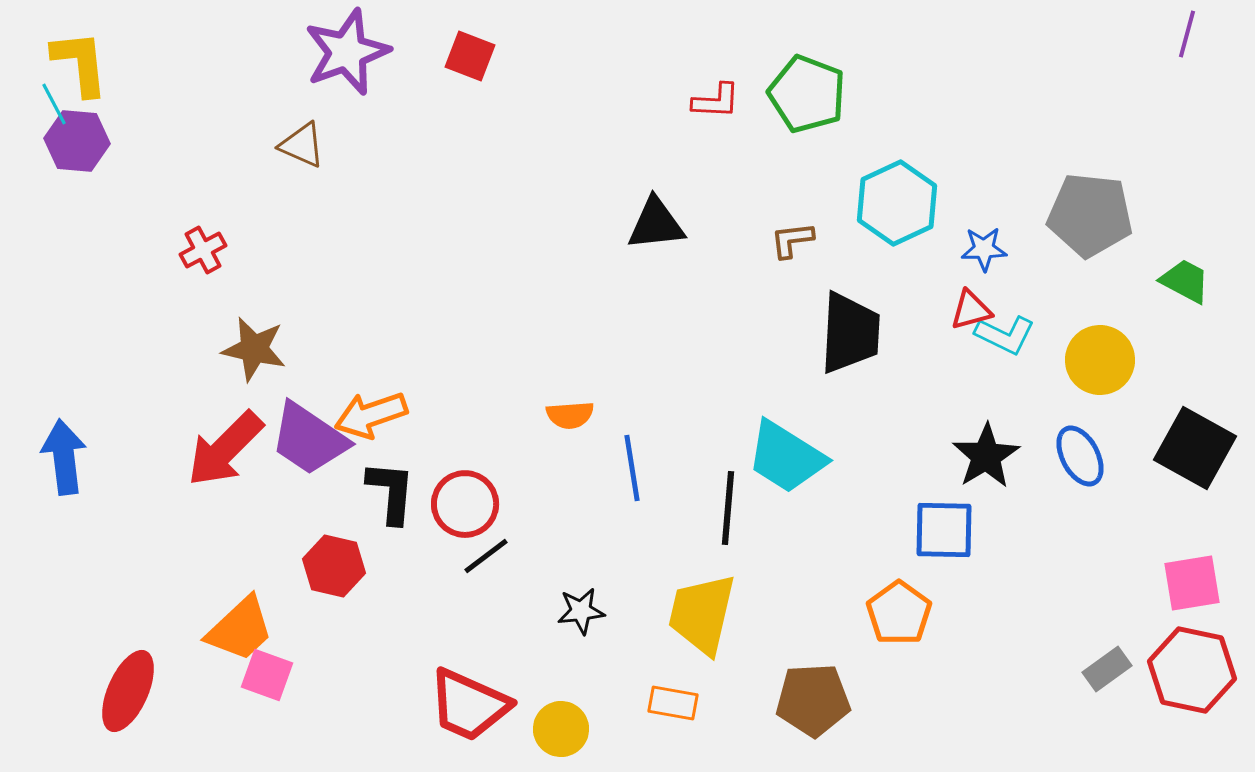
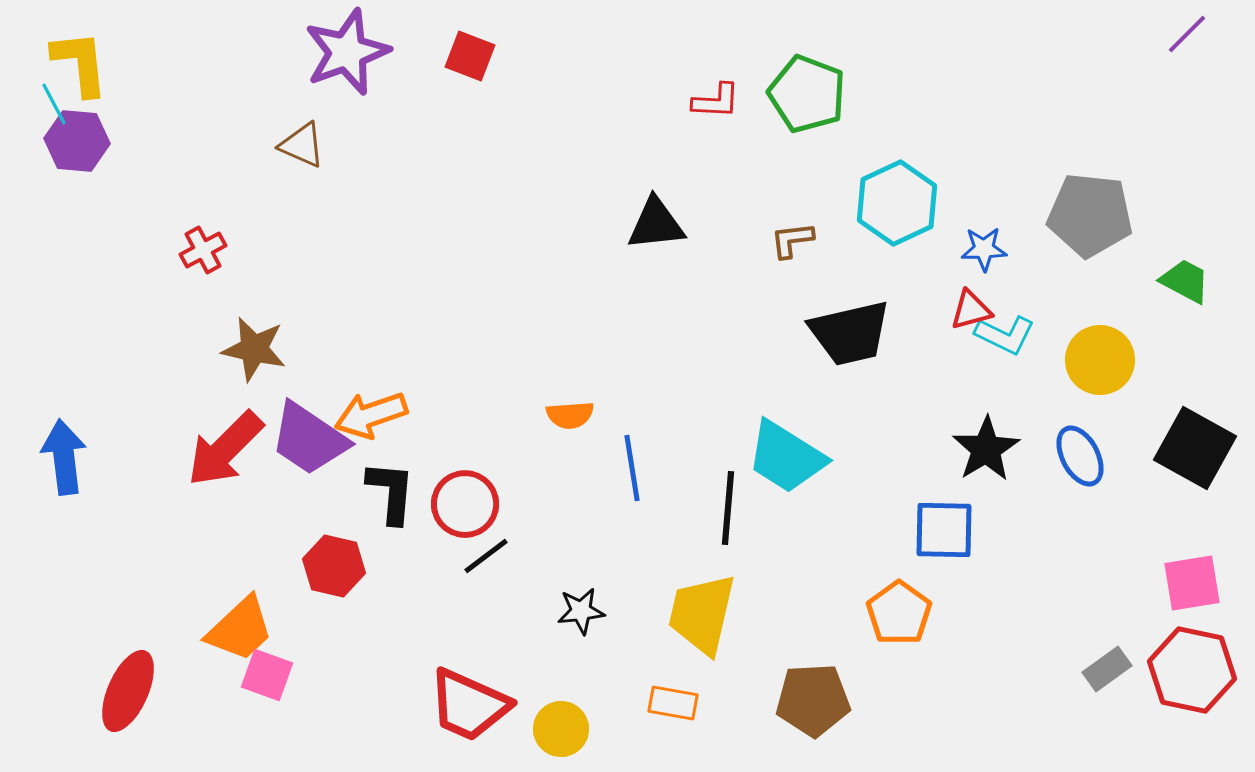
purple line at (1187, 34): rotated 30 degrees clockwise
black trapezoid at (850, 333): rotated 74 degrees clockwise
black star at (986, 456): moved 7 px up
